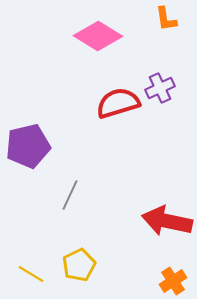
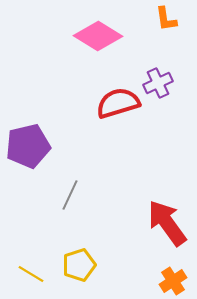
purple cross: moved 2 px left, 5 px up
red arrow: moved 2 px down; rotated 42 degrees clockwise
yellow pentagon: rotated 8 degrees clockwise
